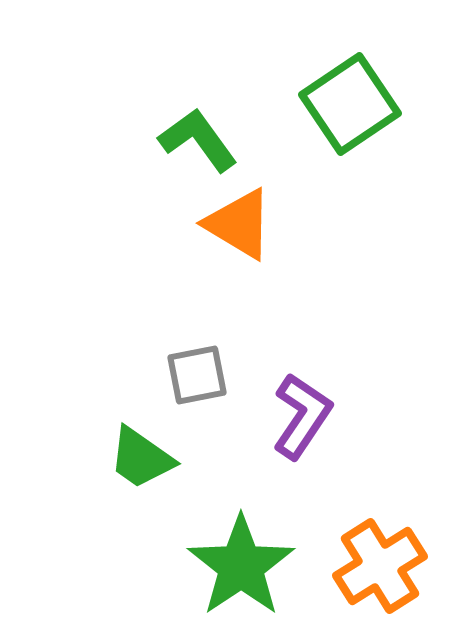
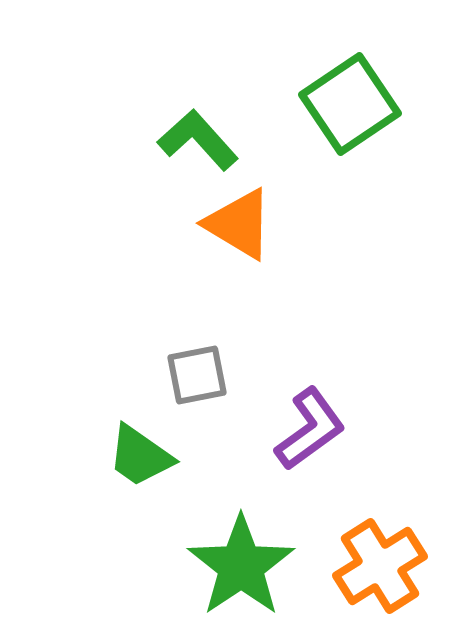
green L-shape: rotated 6 degrees counterclockwise
purple L-shape: moved 8 px right, 13 px down; rotated 20 degrees clockwise
green trapezoid: moved 1 px left, 2 px up
